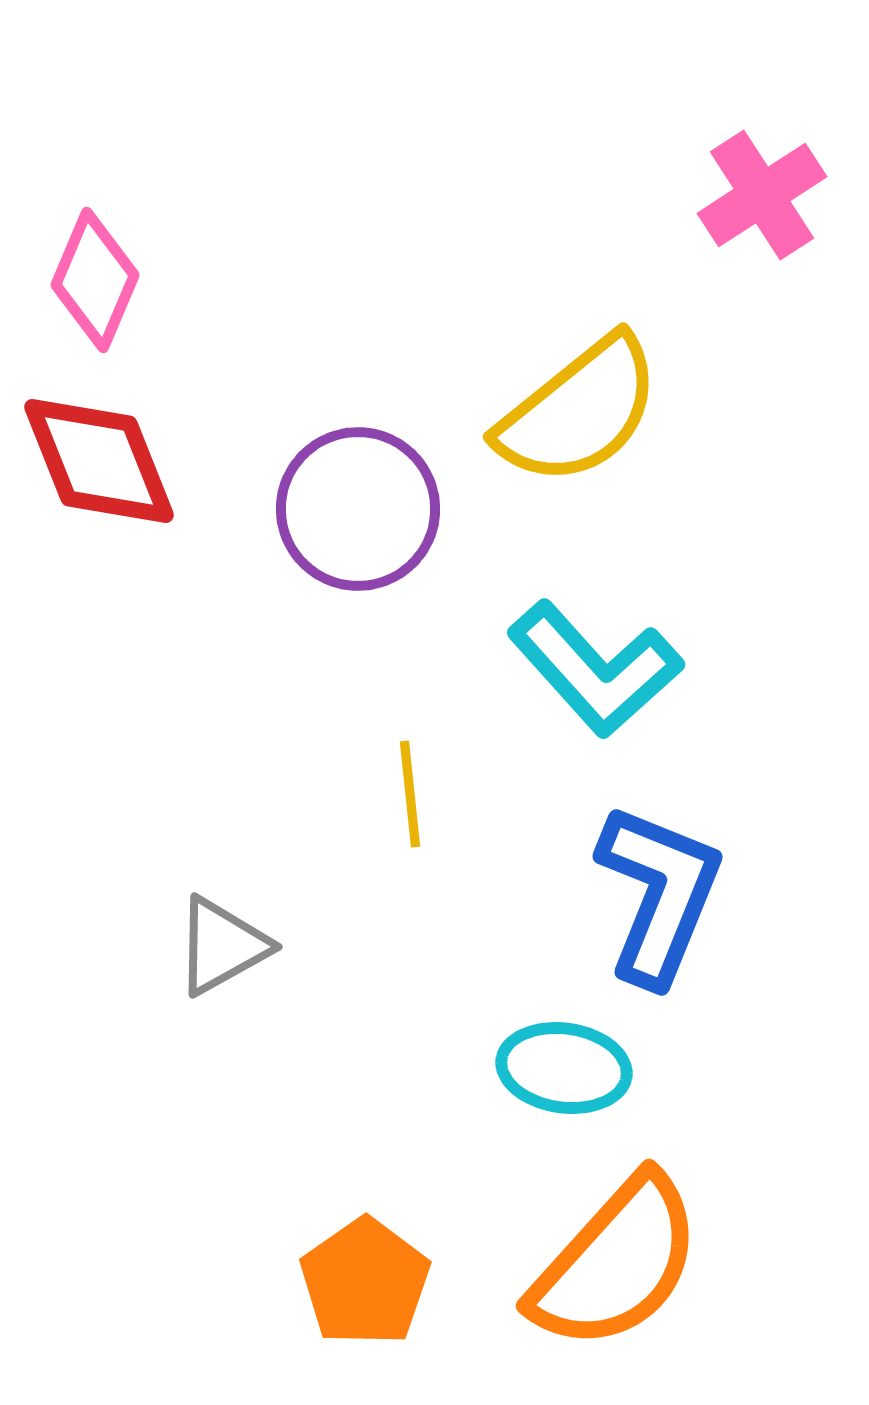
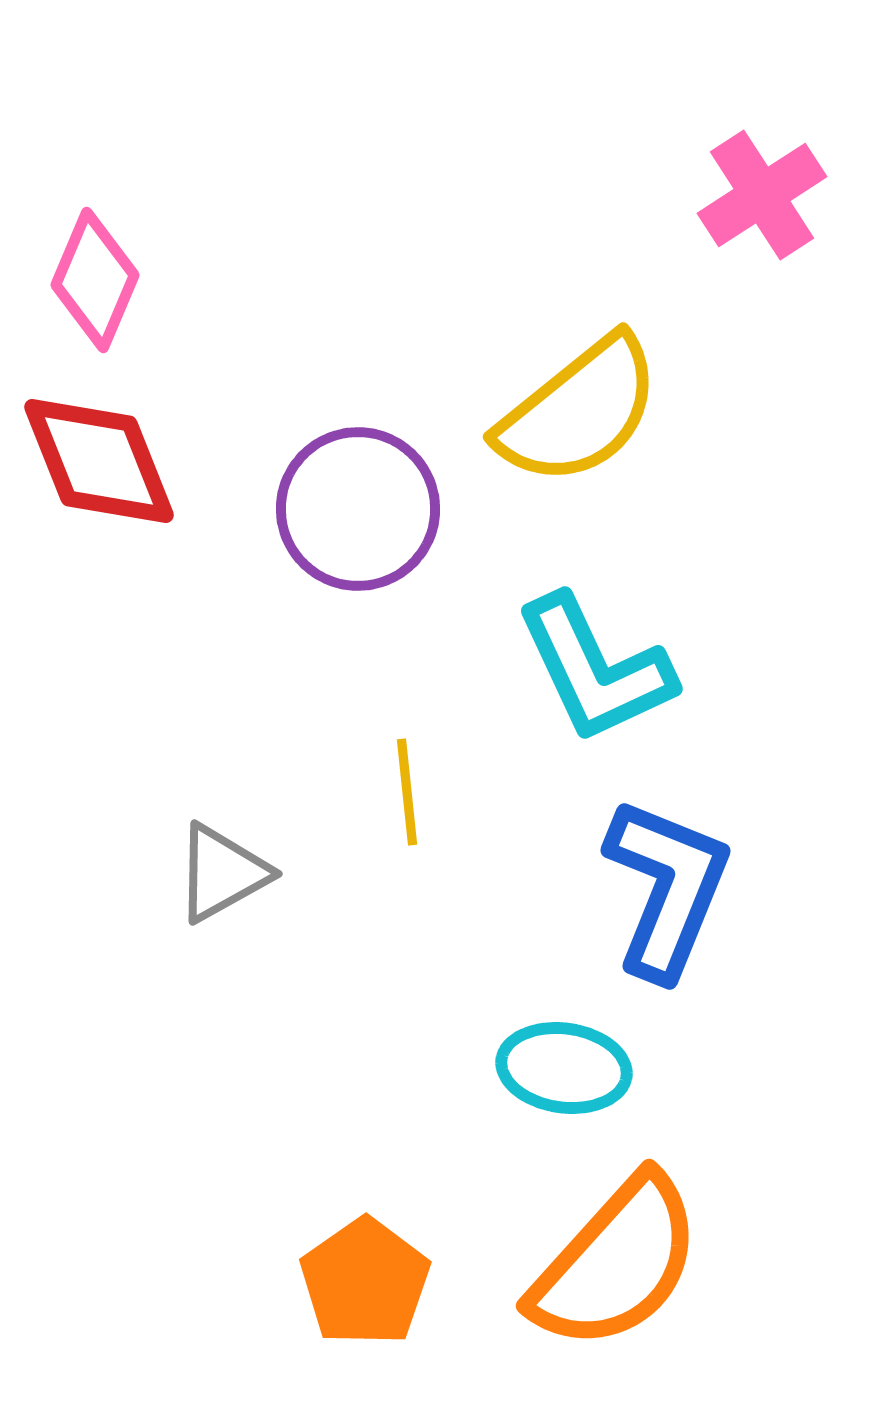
cyan L-shape: rotated 17 degrees clockwise
yellow line: moved 3 px left, 2 px up
blue L-shape: moved 8 px right, 6 px up
gray triangle: moved 73 px up
